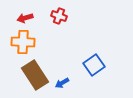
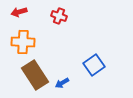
red arrow: moved 6 px left, 6 px up
